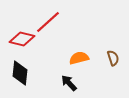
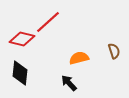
brown semicircle: moved 1 px right, 7 px up
